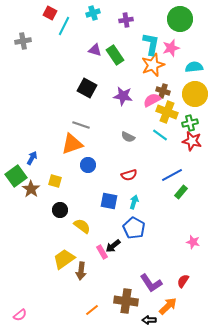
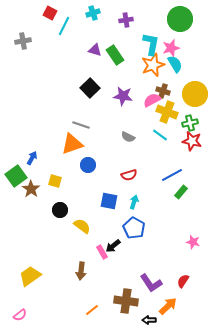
cyan semicircle at (194, 67): moved 19 px left, 3 px up; rotated 66 degrees clockwise
black square at (87, 88): moved 3 px right; rotated 18 degrees clockwise
yellow trapezoid at (64, 259): moved 34 px left, 17 px down
